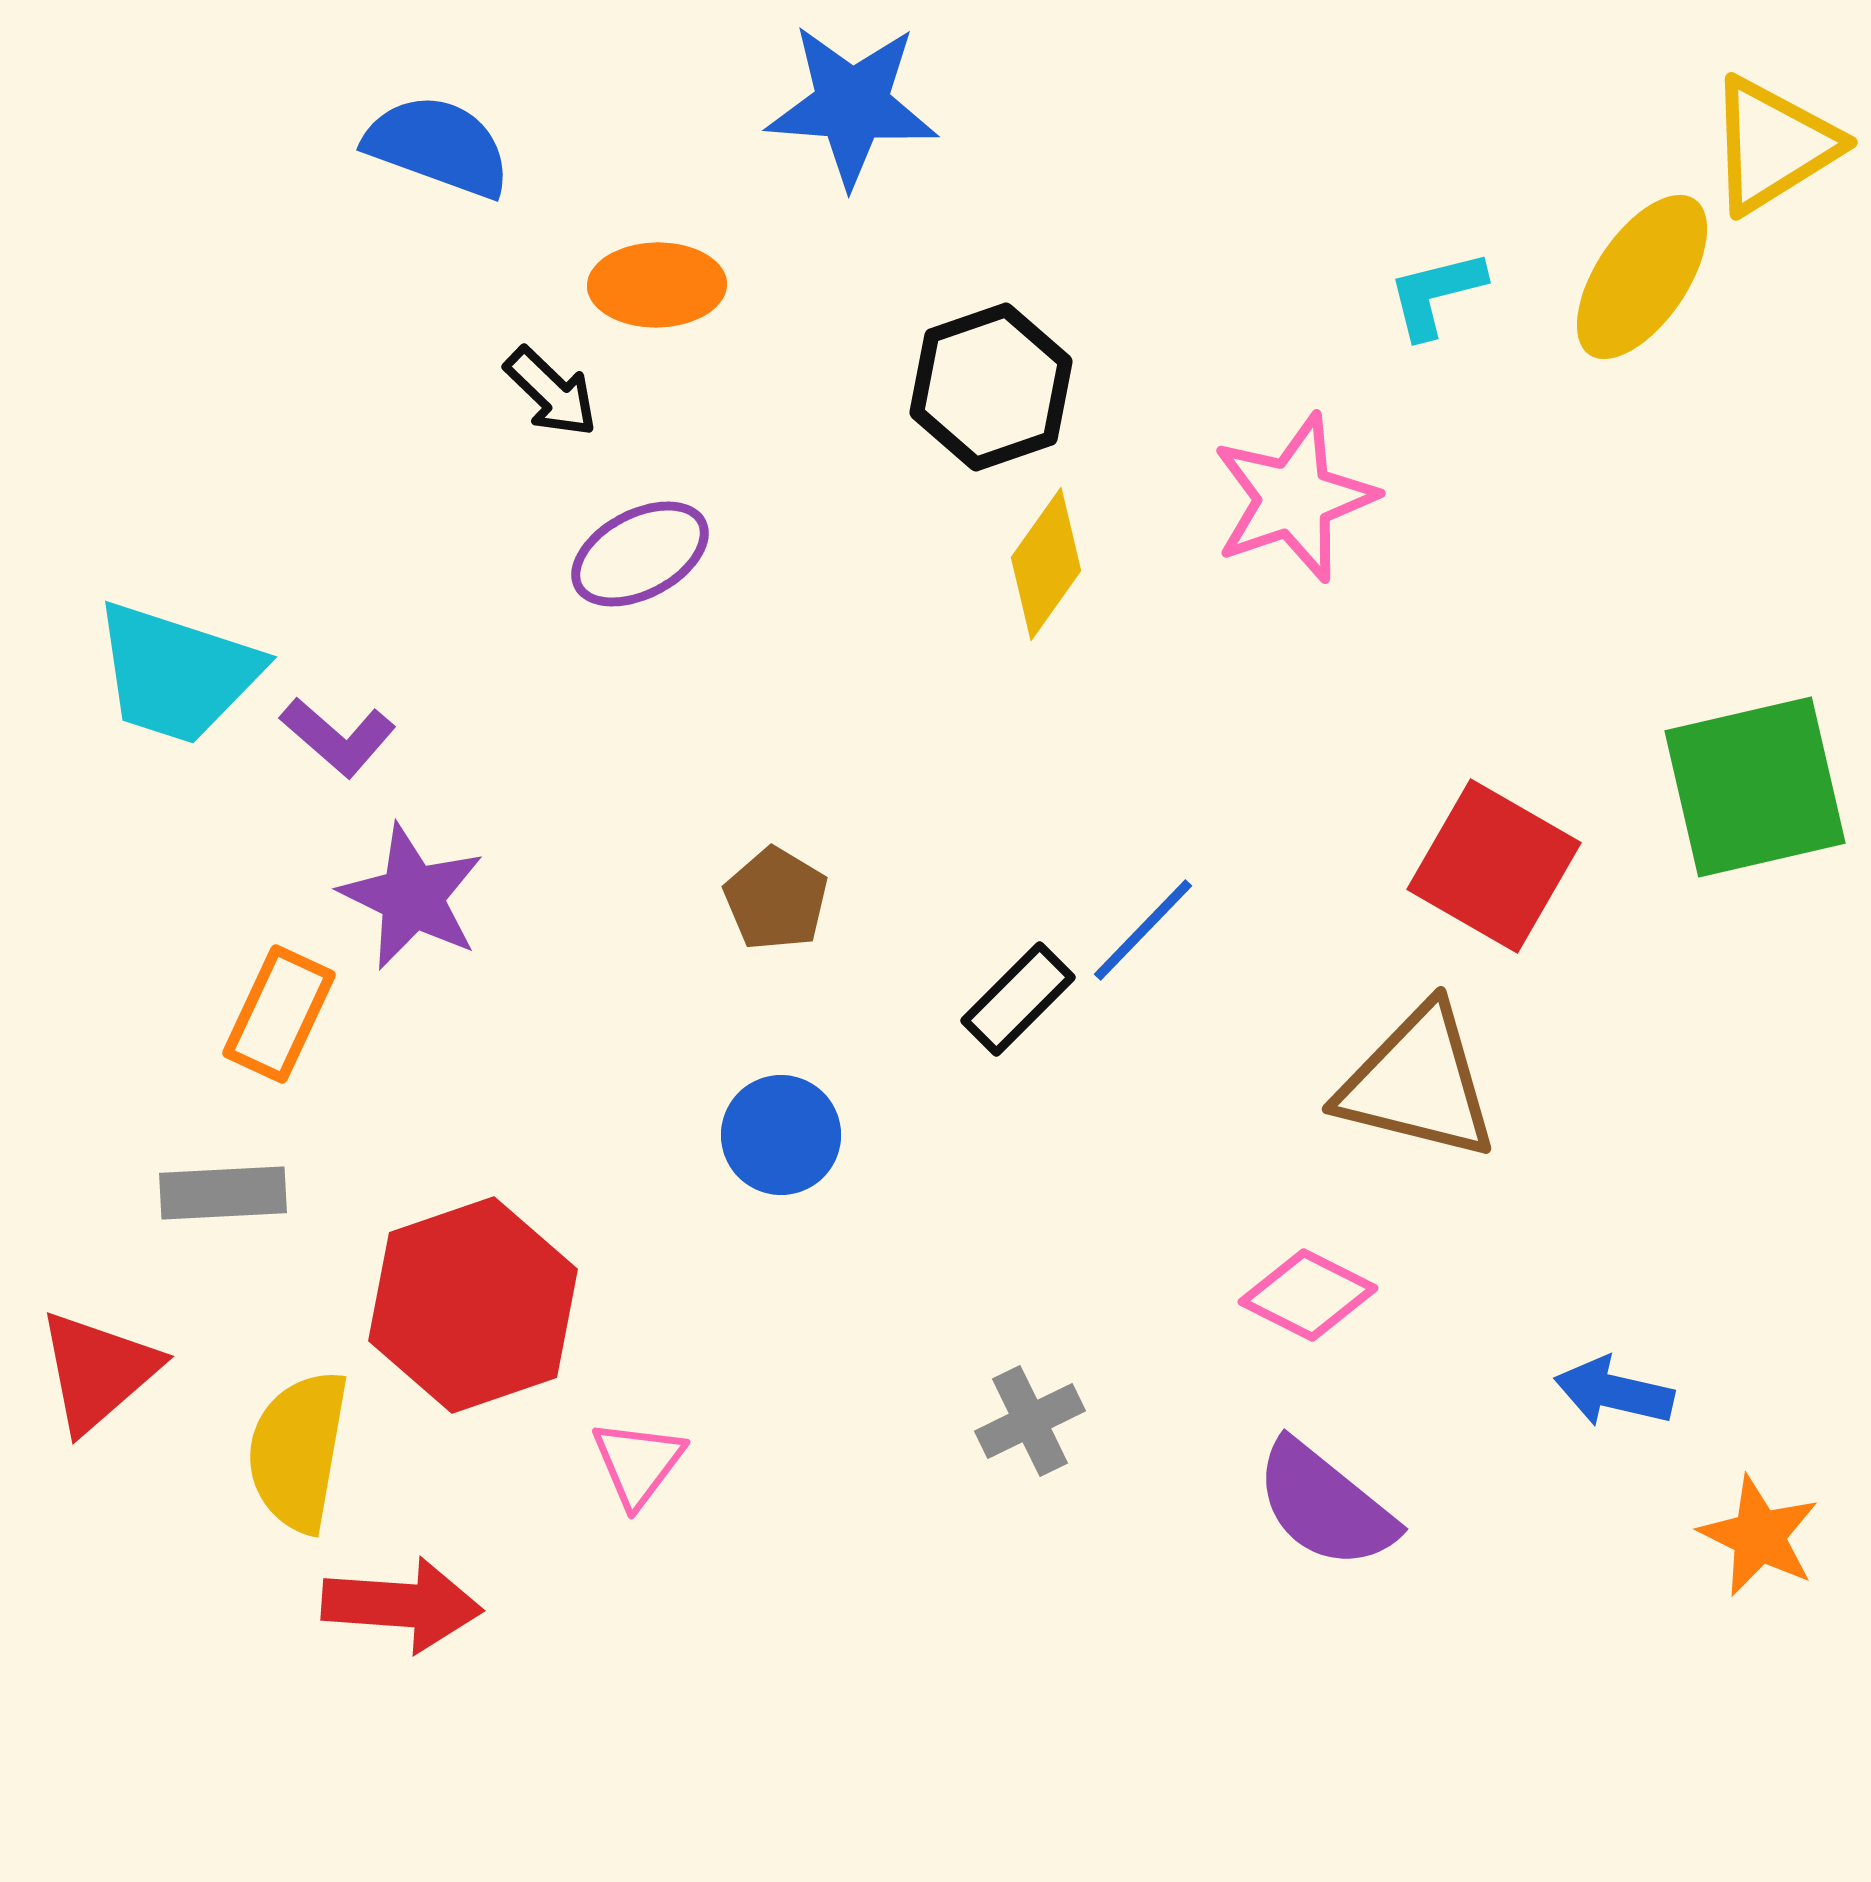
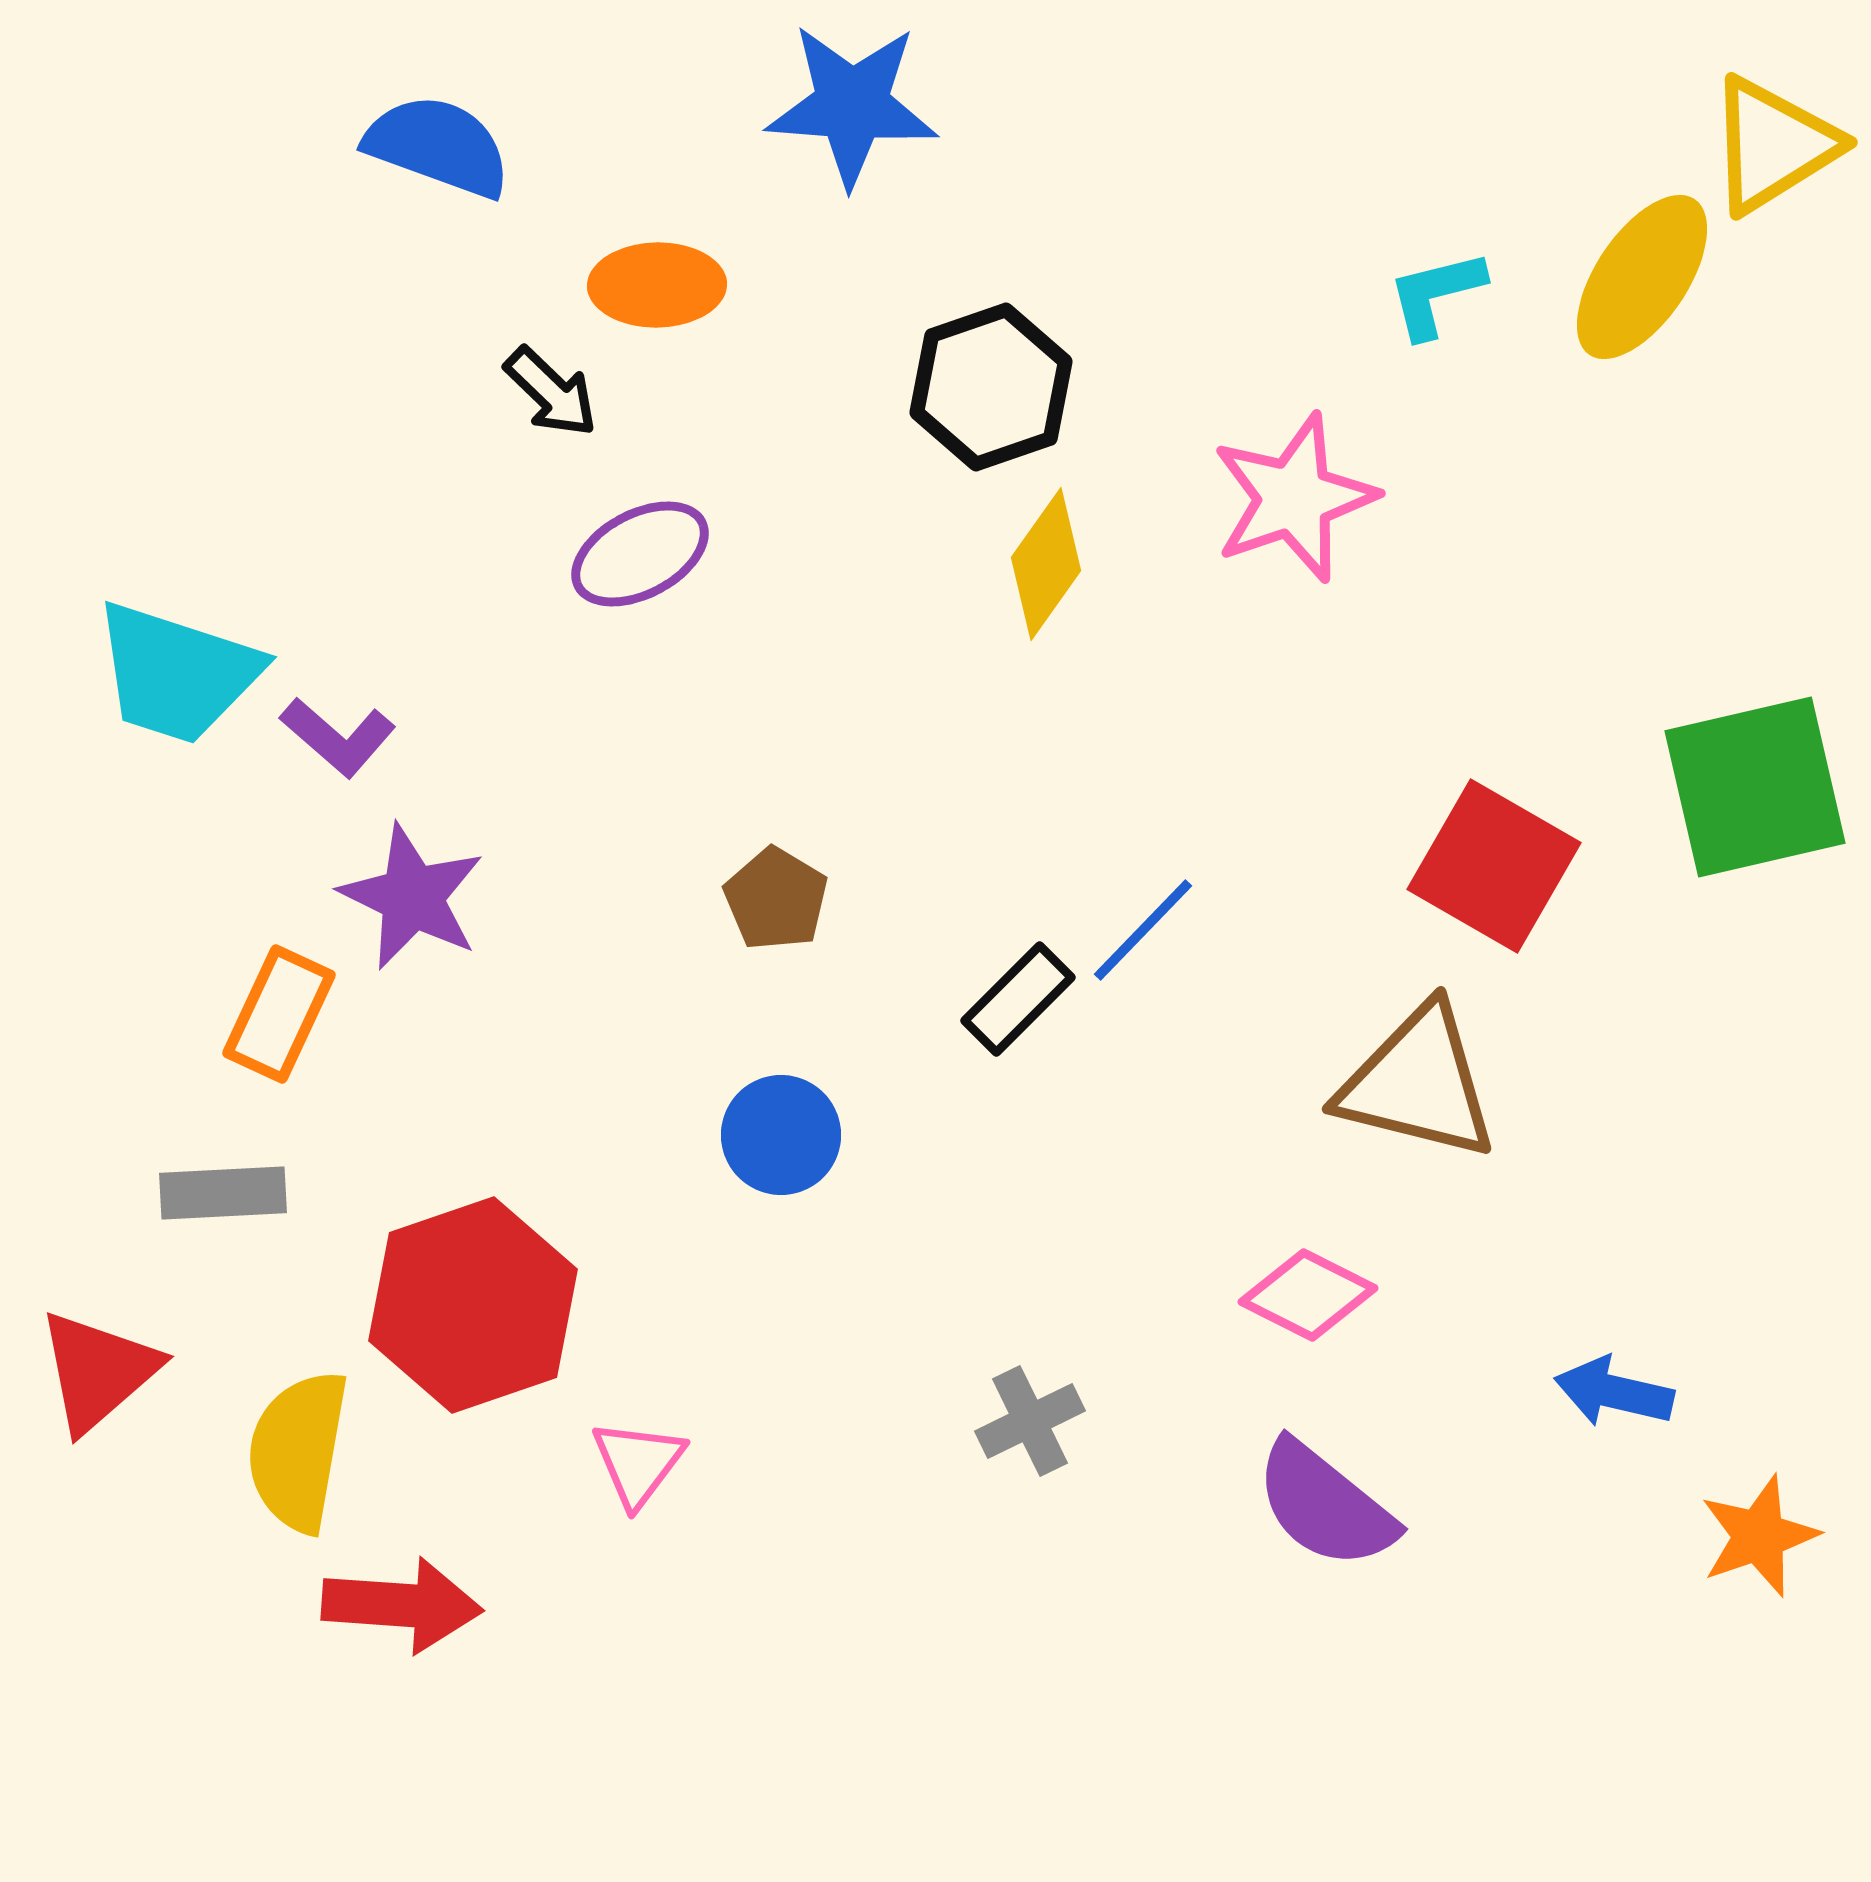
orange star: rotated 27 degrees clockwise
